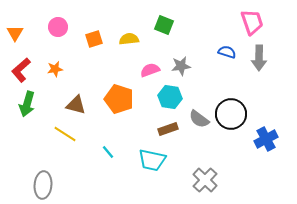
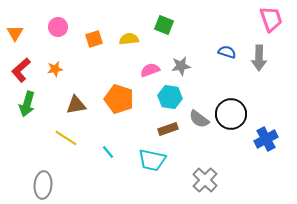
pink trapezoid: moved 19 px right, 3 px up
brown triangle: rotated 25 degrees counterclockwise
yellow line: moved 1 px right, 4 px down
